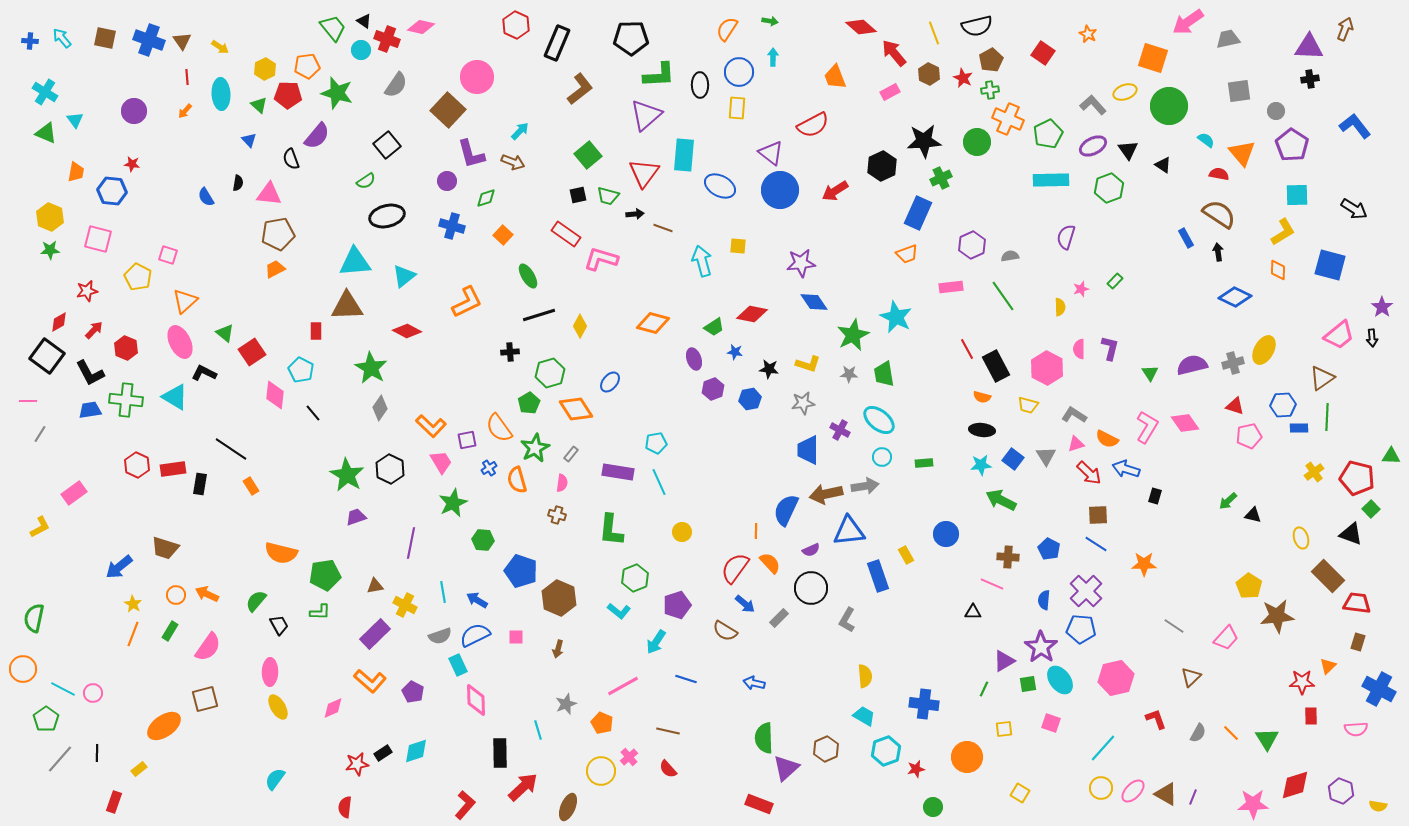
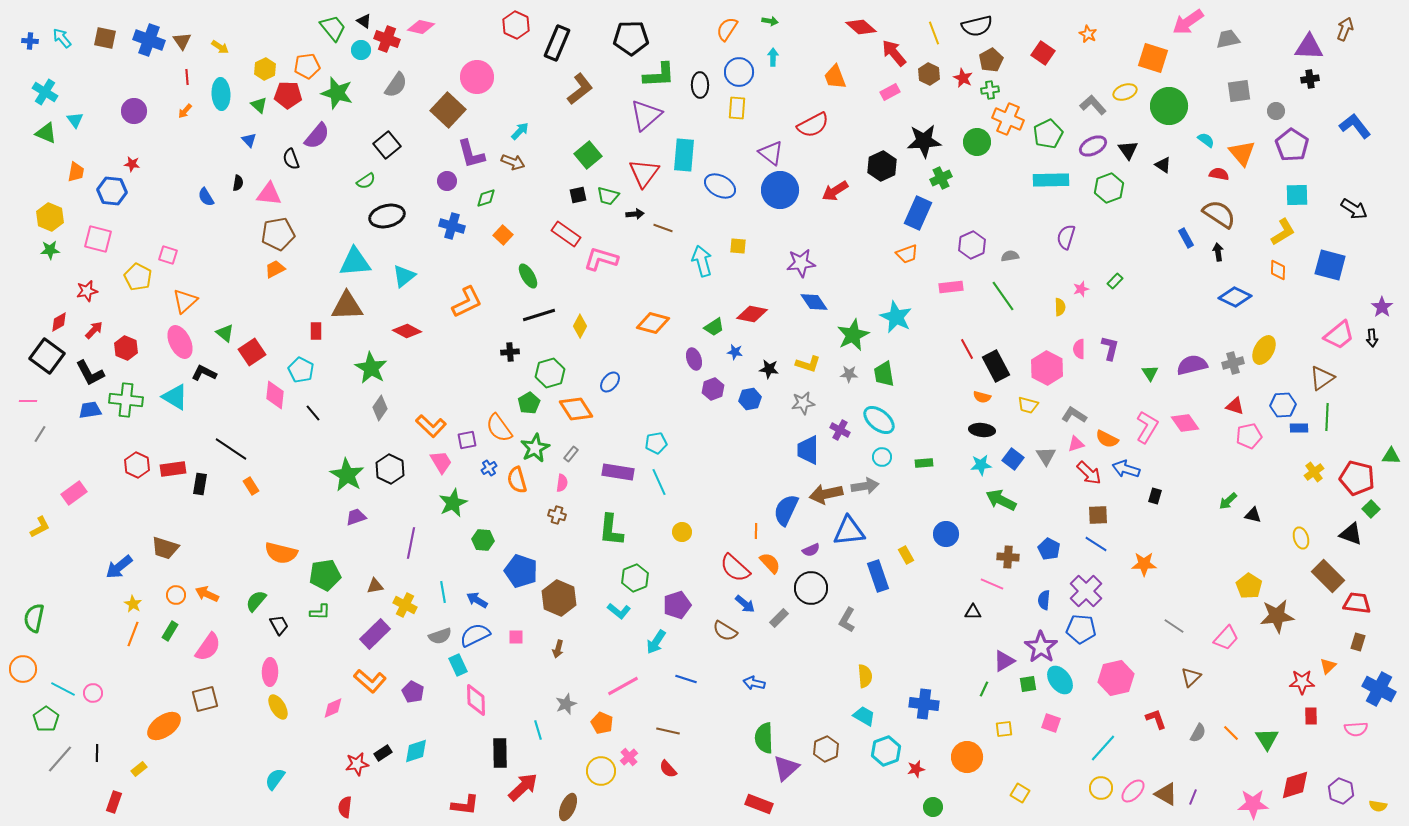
red semicircle at (735, 568): rotated 84 degrees counterclockwise
red L-shape at (465, 805): rotated 56 degrees clockwise
